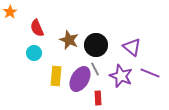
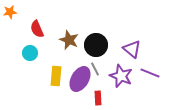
orange star: rotated 24 degrees clockwise
red semicircle: moved 1 px down
purple triangle: moved 2 px down
cyan circle: moved 4 px left
